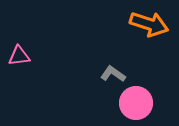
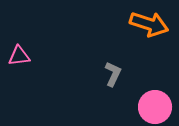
gray L-shape: rotated 80 degrees clockwise
pink circle: moved 19 px right, 4 px down
